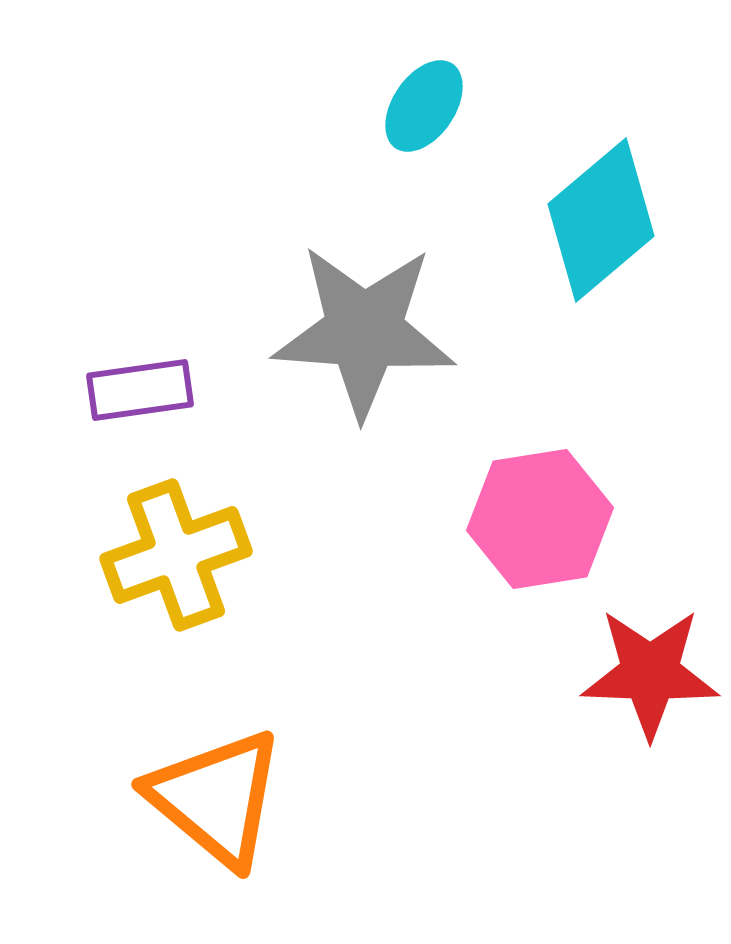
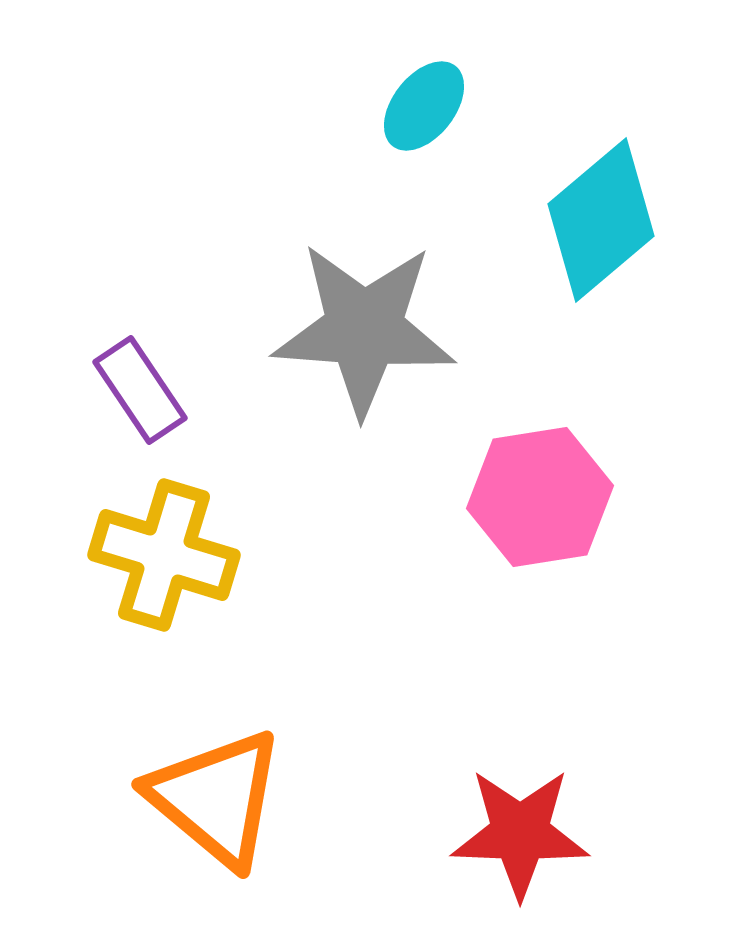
cyan ellipse: rotated 4 degrees clockwise
gray star: moved 2 px up
purple rectangle: rotated 64 degrees clockwise
pink hexagon: moved 22 px up
yellow cross: moved 12 px left; rotated 37 degrees clockwise
red star: moved 130 px left, 160 px down
